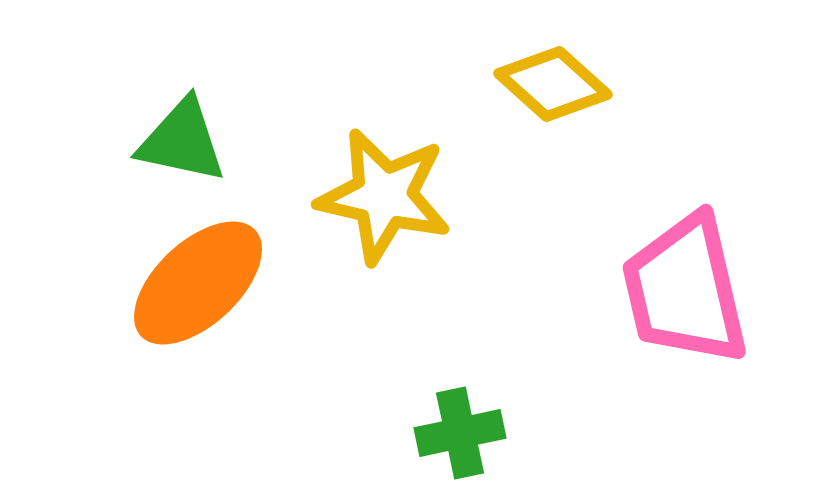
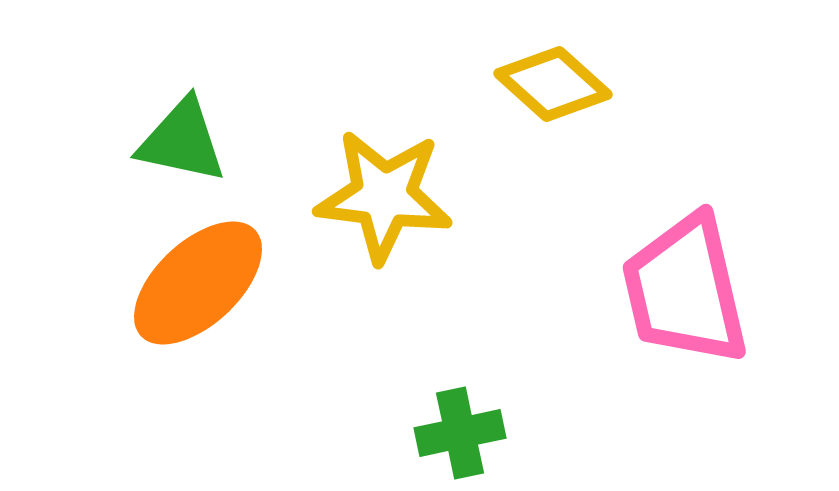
yellow star: rotated 6 degrees counterclockwise
